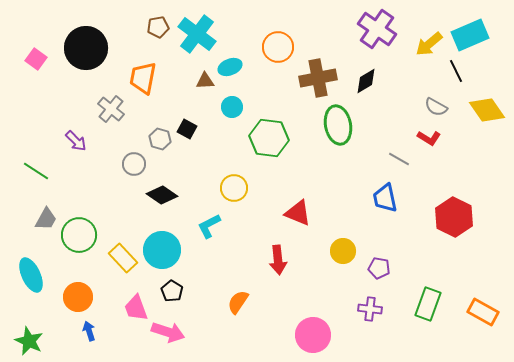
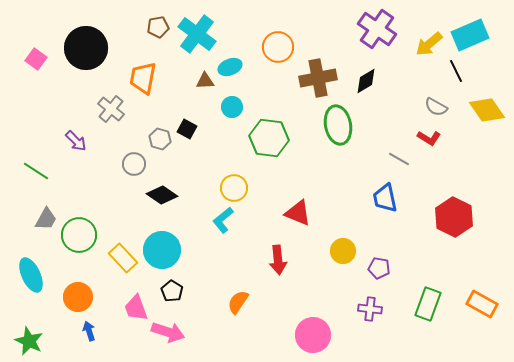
cyan L-shape at (209, 226): moved 14 px right, 6 px up; rotated 12 degrees counterclockwise
orange rectangle at (483, 312): moved 1 px left, 8 px up
